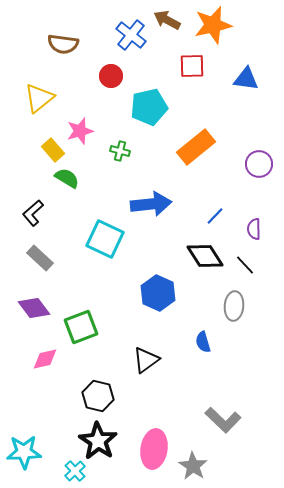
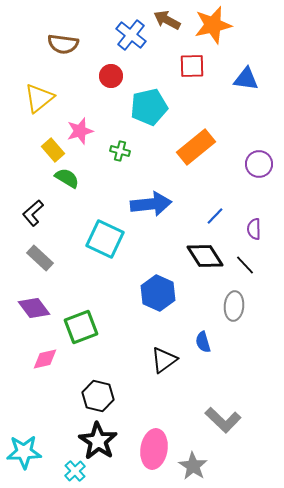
black triangle: moved 18 px right
